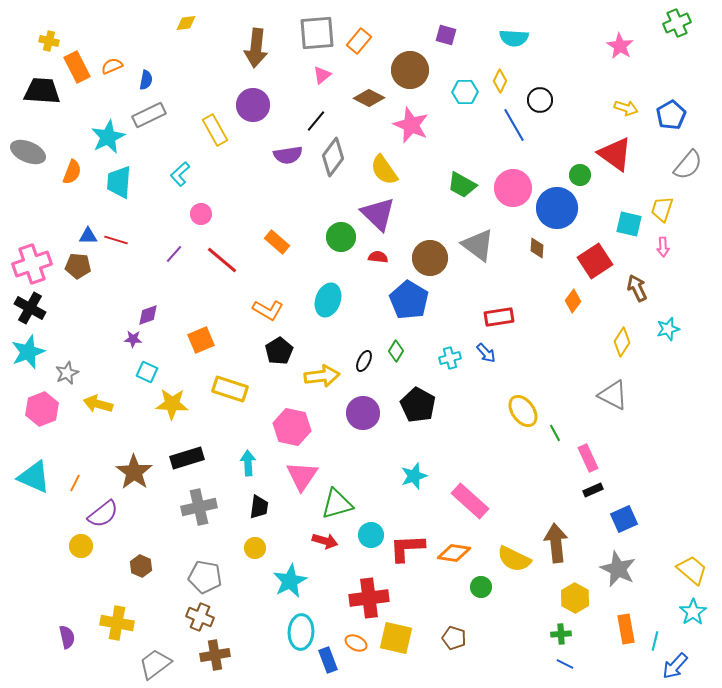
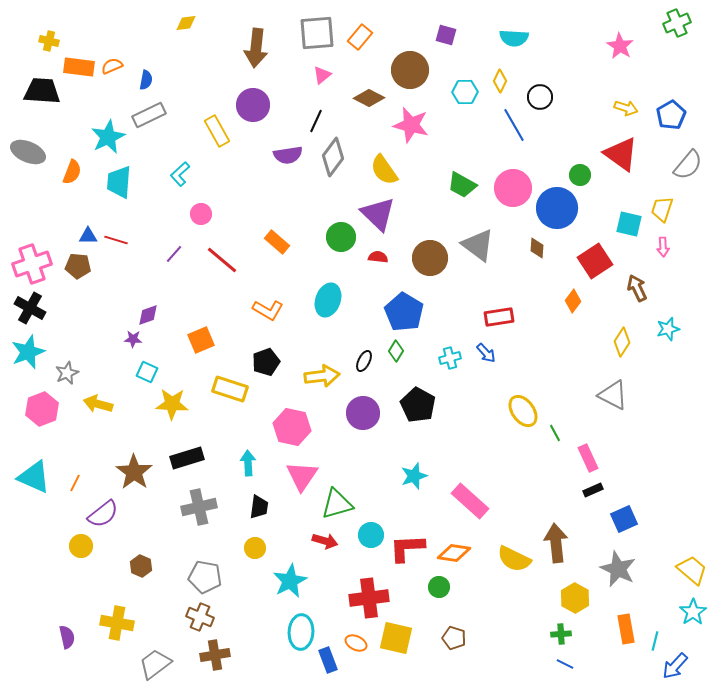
orange rectangle at (359, 41): moved 1 px right, 4 px up
orange rectangle at (77, 67): moved 2 px right; rotated 56 degrees counterclockwise
black circle at (540, 100): moved 3 px up
black line at (316, 121): rotated 15 degrees counterclockwise
pink star at (411, 125): rotated 9 degrees counterclockwise
yellow rectangle at (215, 130): moved 2 px right, 1 px down
red triangle at (615, 154): moved 6 px right
blue pentagon at (409, 300): moved 5 px left, 12 px down
black pentagon at (279, 351): moved 13 px left, 11 px down; rotated 12 degrees clockwise
green circle at (481, 587): moved 42 px left
